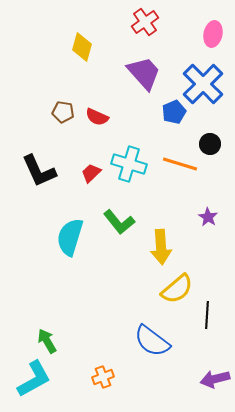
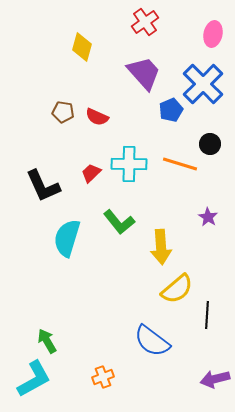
blue pentagon: moved 3 px left, 2 px up
cyan cross: rotated 16 degrees counterclockwise
black L-shape: moved 4 px right, 15 px down
cyan semicircle: moved 3 px left, 1 px down
